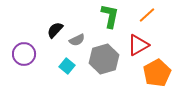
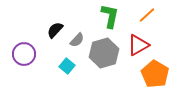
gray semicircle: rotated 21 degrees counterclockwise
gray hexagon: moved 6 px up
orange pentagon: moved 2 px left, 1 px down; rotated 12 degrees counterclockwise
